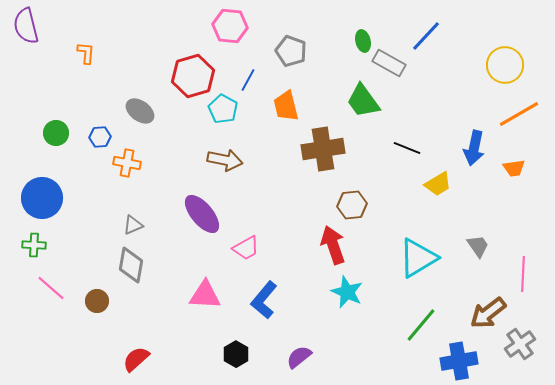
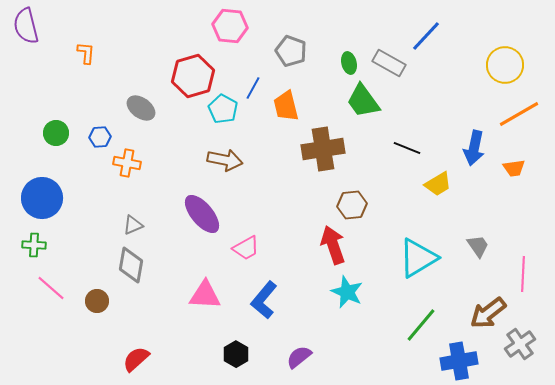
green ellipse at (363, 41): moved 14 px left, 22 px down
blue line at (248, 80): moved 5 px right, 8 px down
gray ellipse at (140, 111): moved 1 px right, 3 px up
